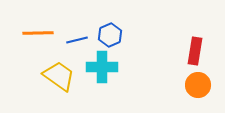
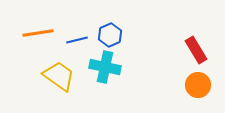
orange line: rotated 8 degrees counterclockwise
red rectangle: moved 1 px right, 1 px up; rotated 40 degrees counterclockwise
cyan cross: moved 3 px right; rotated 12 degrees clockwise
